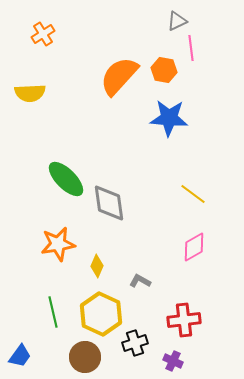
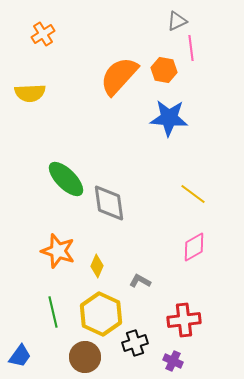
orange star: moved 7 px down; rotated 28 degrees clockwise
